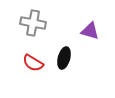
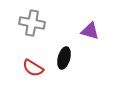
gray cross: moved 1 px left
red semicircle: moved 5 px down
